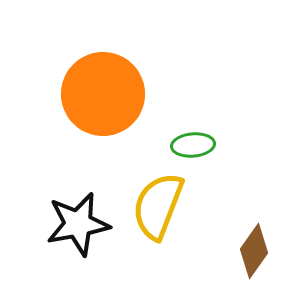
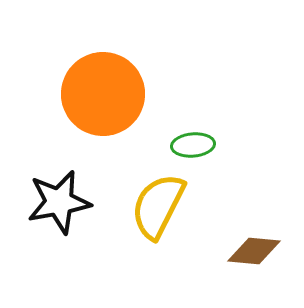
yellow semicircle: rotated 6 degrees clockwise
black star: moved 19 px left, 22 px up
brown diamond: rotated 60 degrees clockwise
